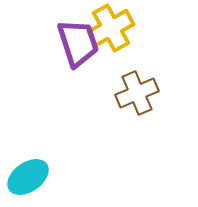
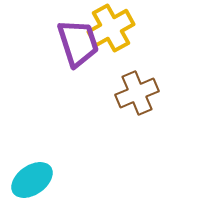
cyan ellipse: moved 4 px right, 3 px down
